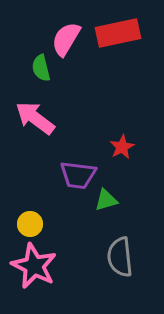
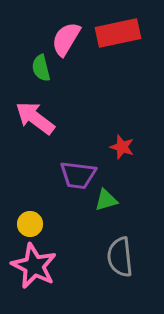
red star: rotated 25 degrees counterclockwise
